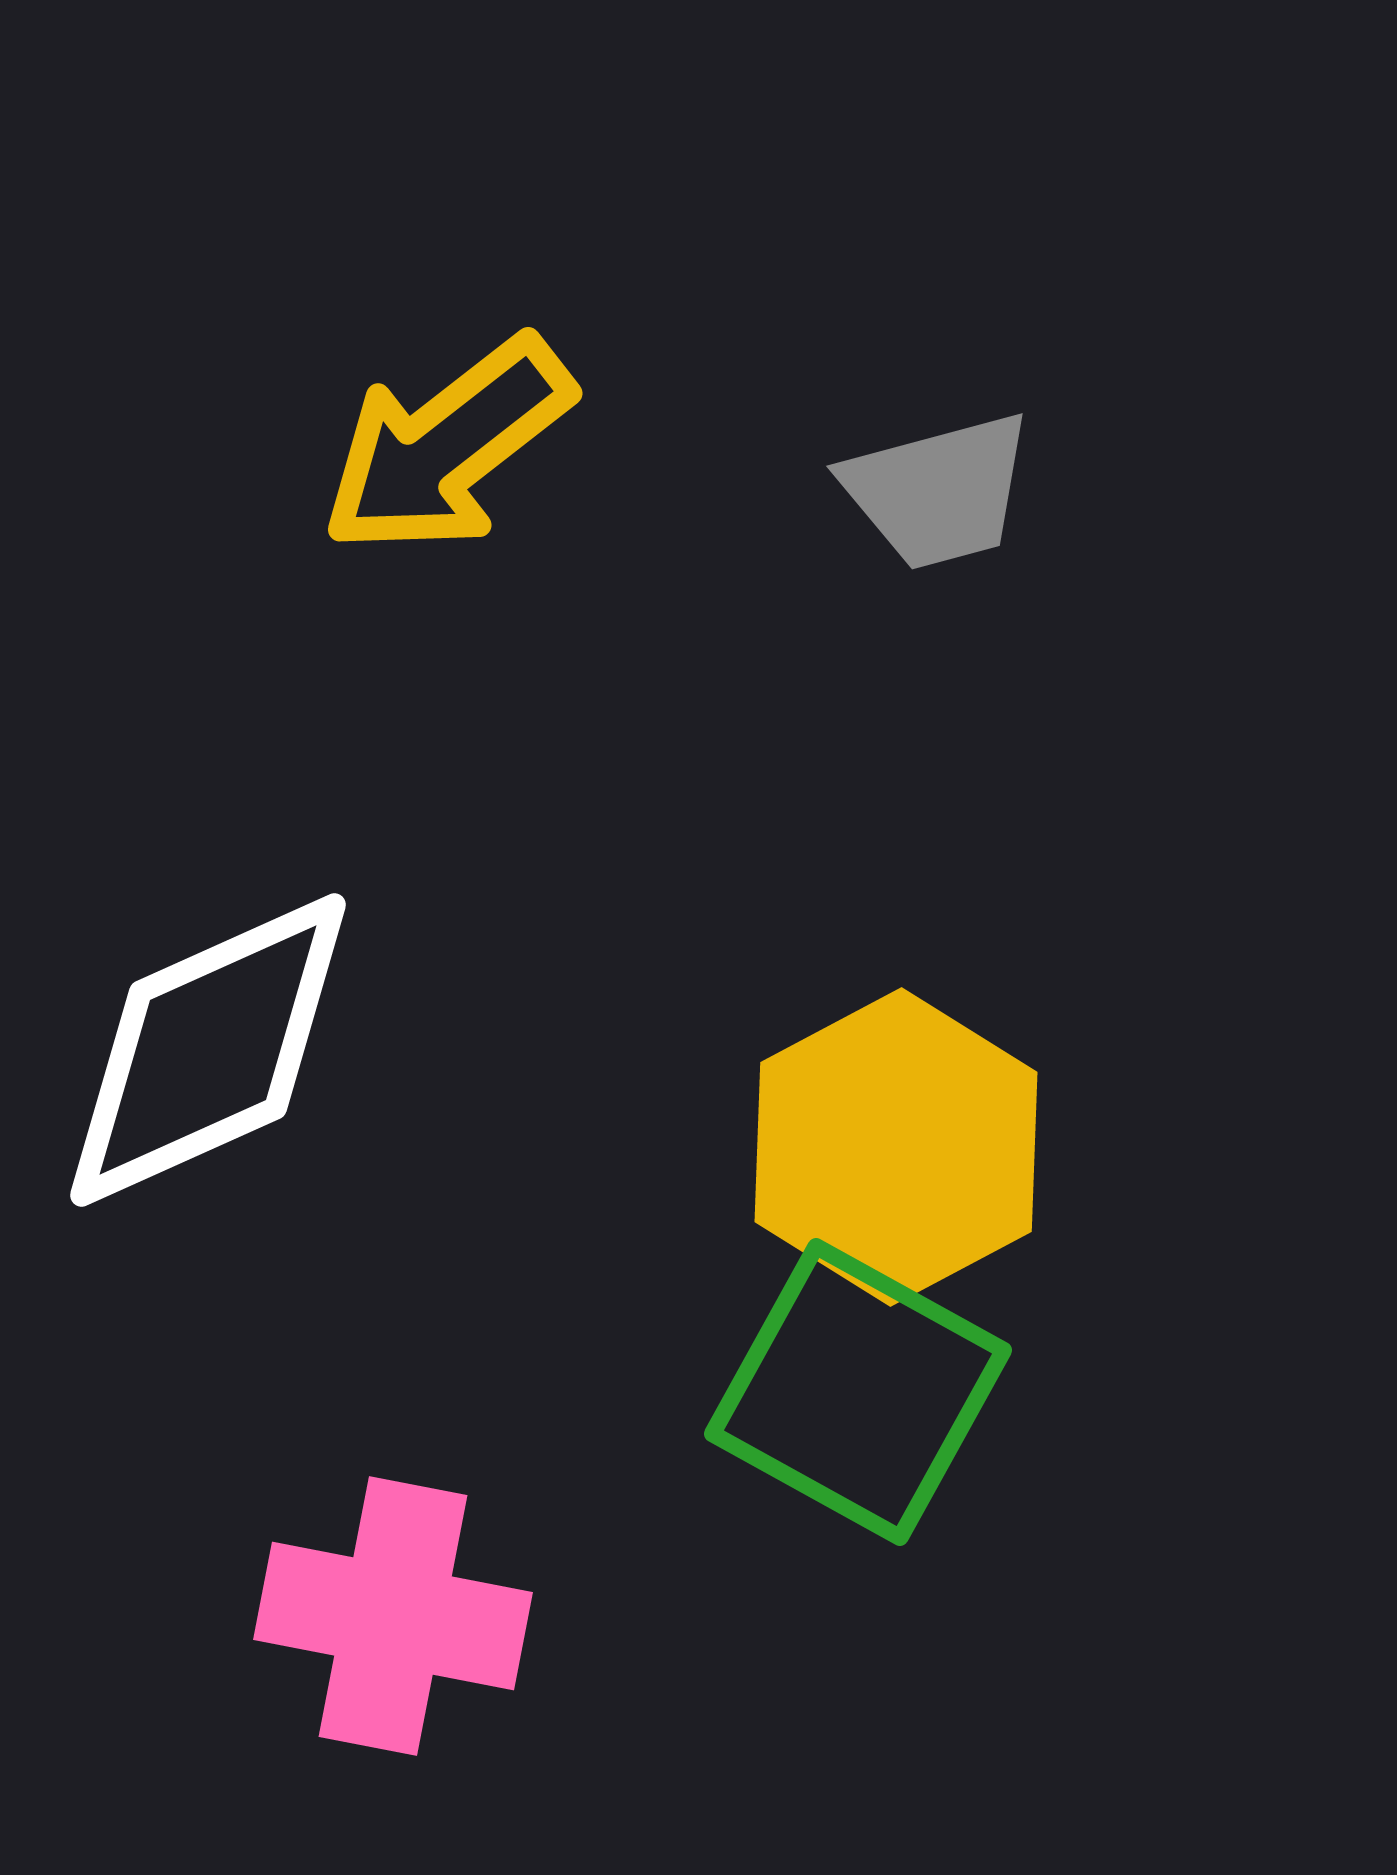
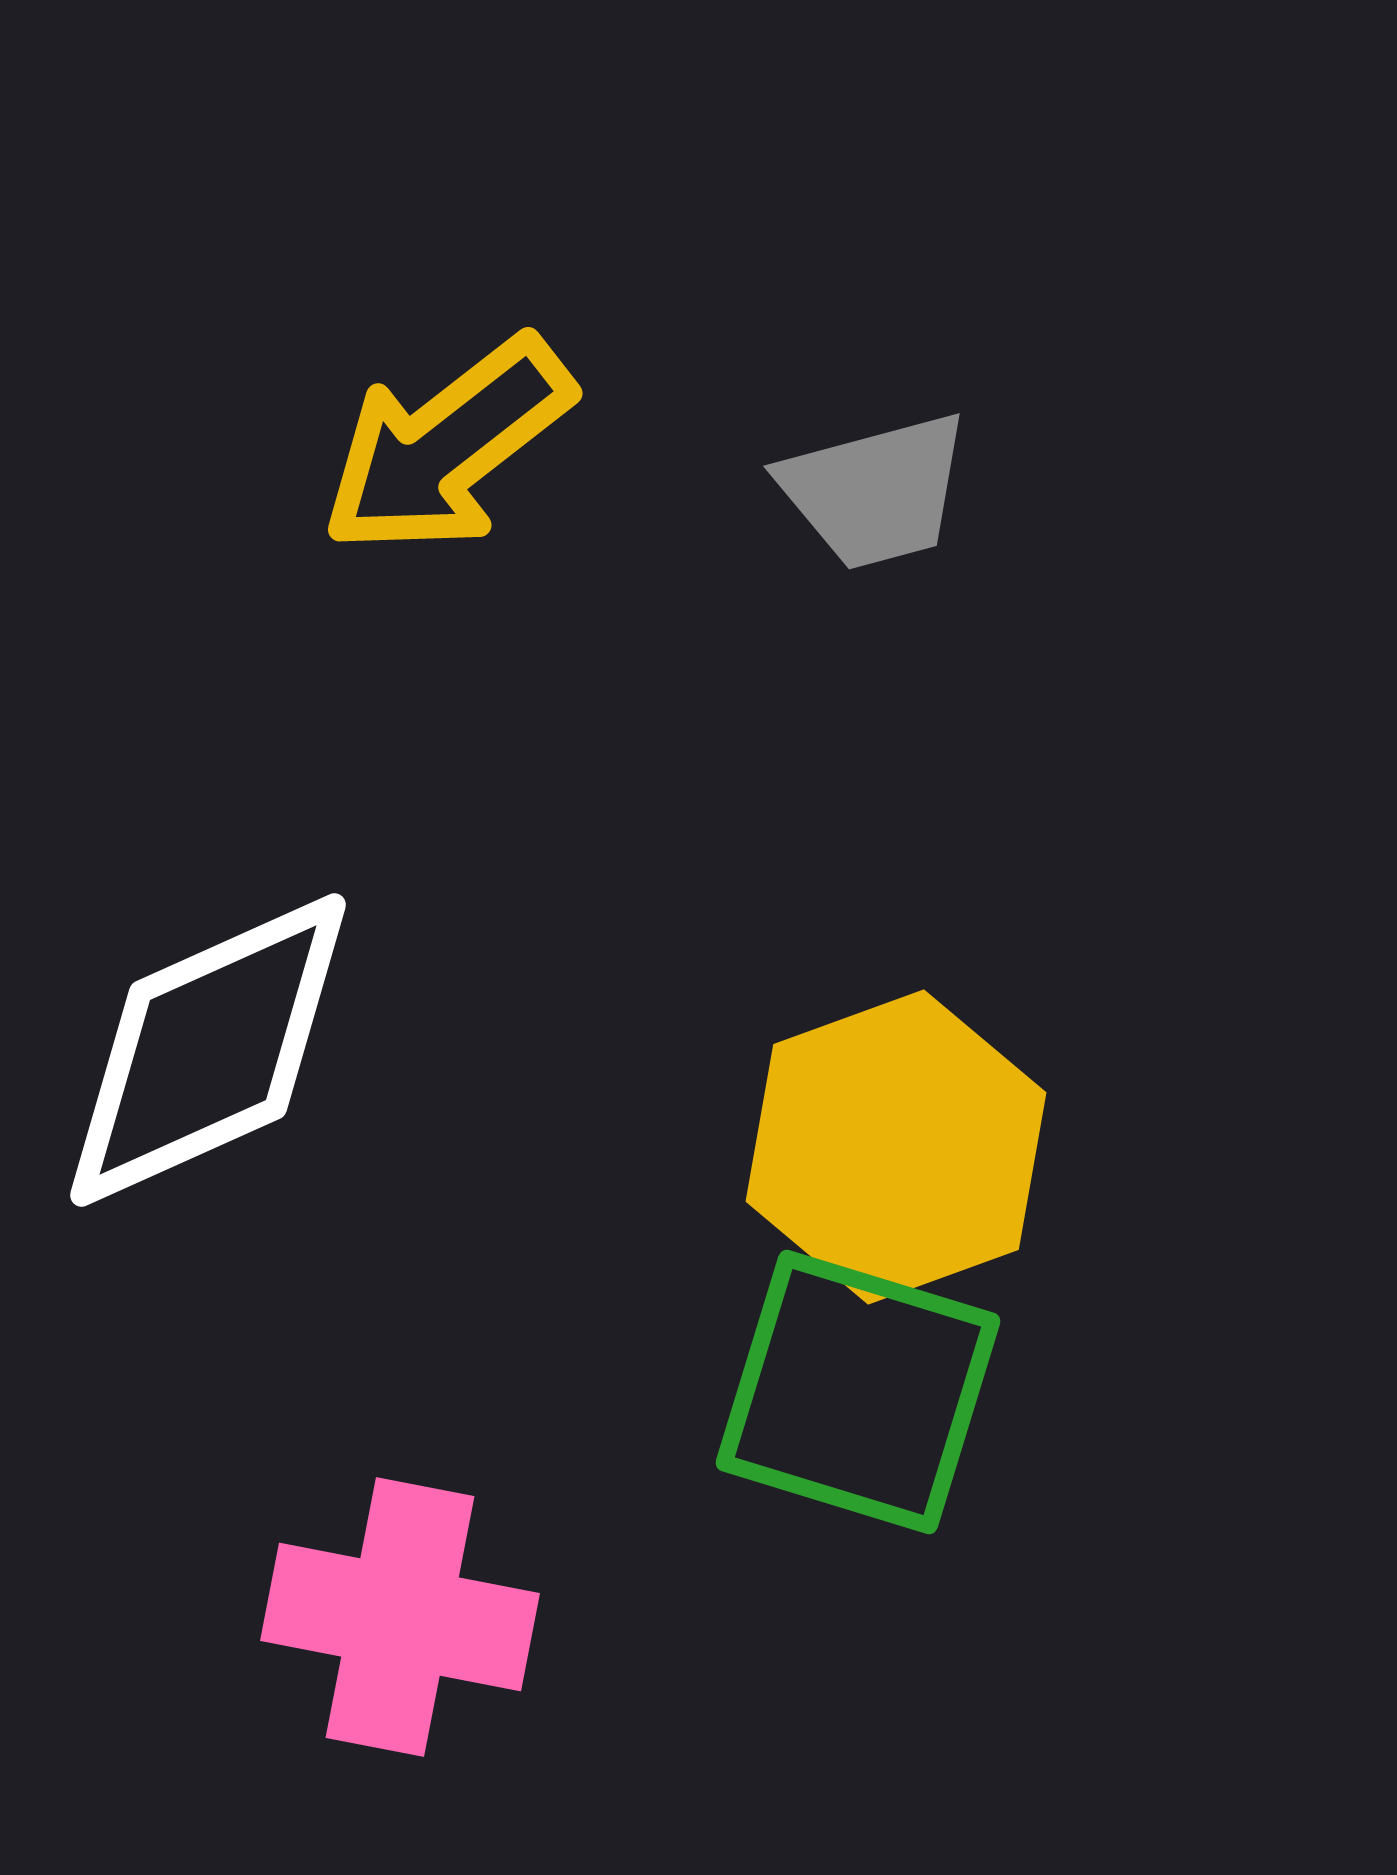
gray trapezoid: moved 63 px left
yellow hexagon: rotated 8 degrees clockwise
green square: rotated 12 degrees counterclockwise
pink cross: moved 7 px right, 1 px down
